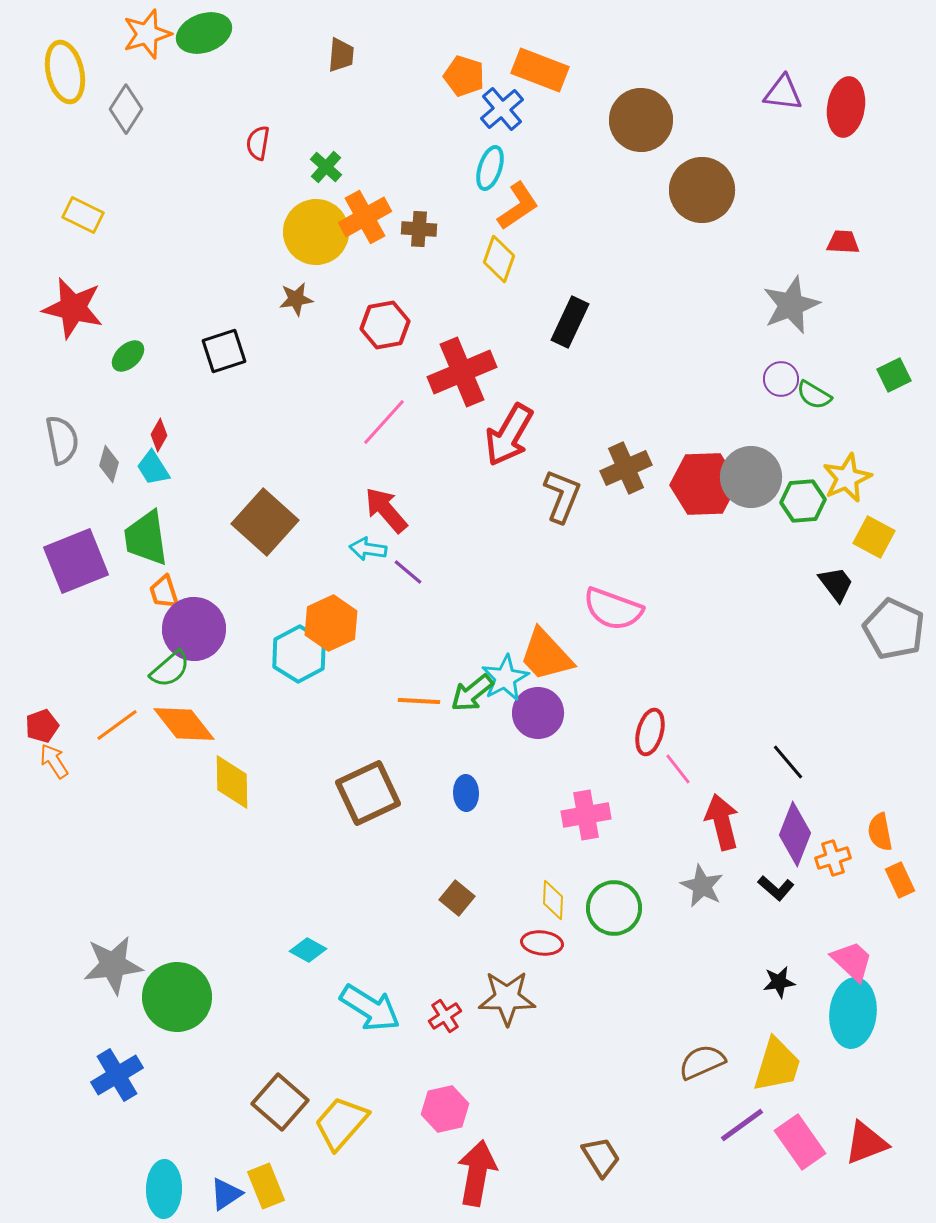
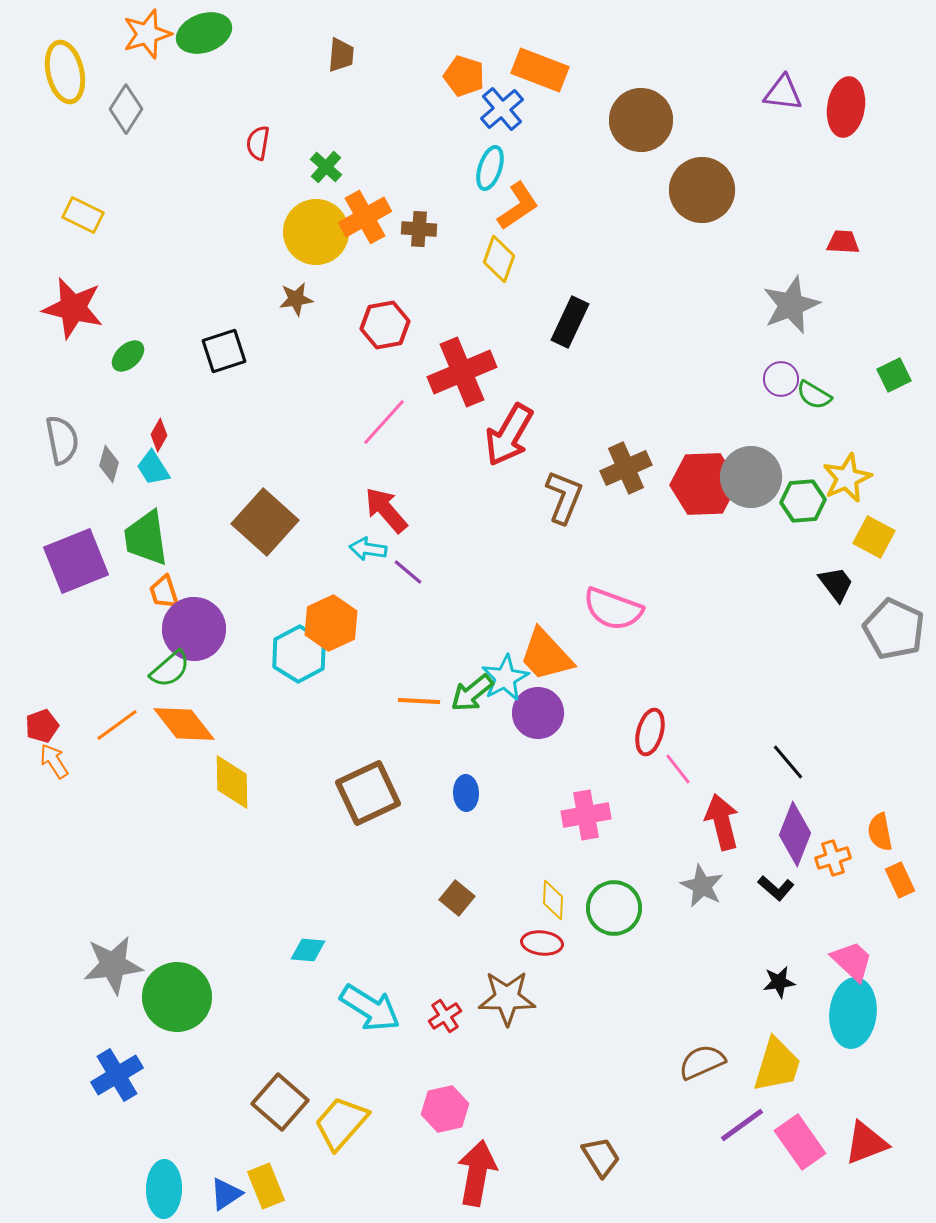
brown L-shape at (562, 496): moved 2 px right, 1 px down
cyan diamond at (308, 950): rotated 24 degrees counterclockwise
